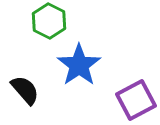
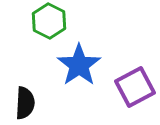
black semicircle: moved 13 px down; rotated 44 degrees clockwise
purple square: moved 1 px left, 13 px up
